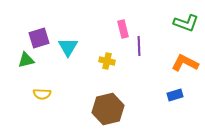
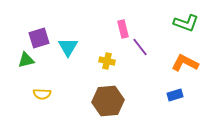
purple line: moved 1 px right, 1 px down; rotated 36 degrees counterclockwise
brown hexagon: moved 8 px up; rotated 8 degrees clockwise
